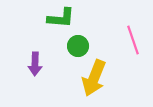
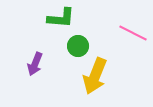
pink line: moved 7 px up; rotated 44 degrees counterclockwise
purple arrow: rotated 20 degrees clockwise
yellow arrow: moved 1 px right, 2 px up
